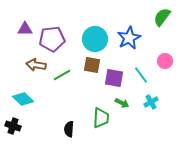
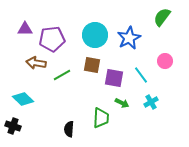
cyan circle: moved 4 px up
brown arrow: moved 2 px up
